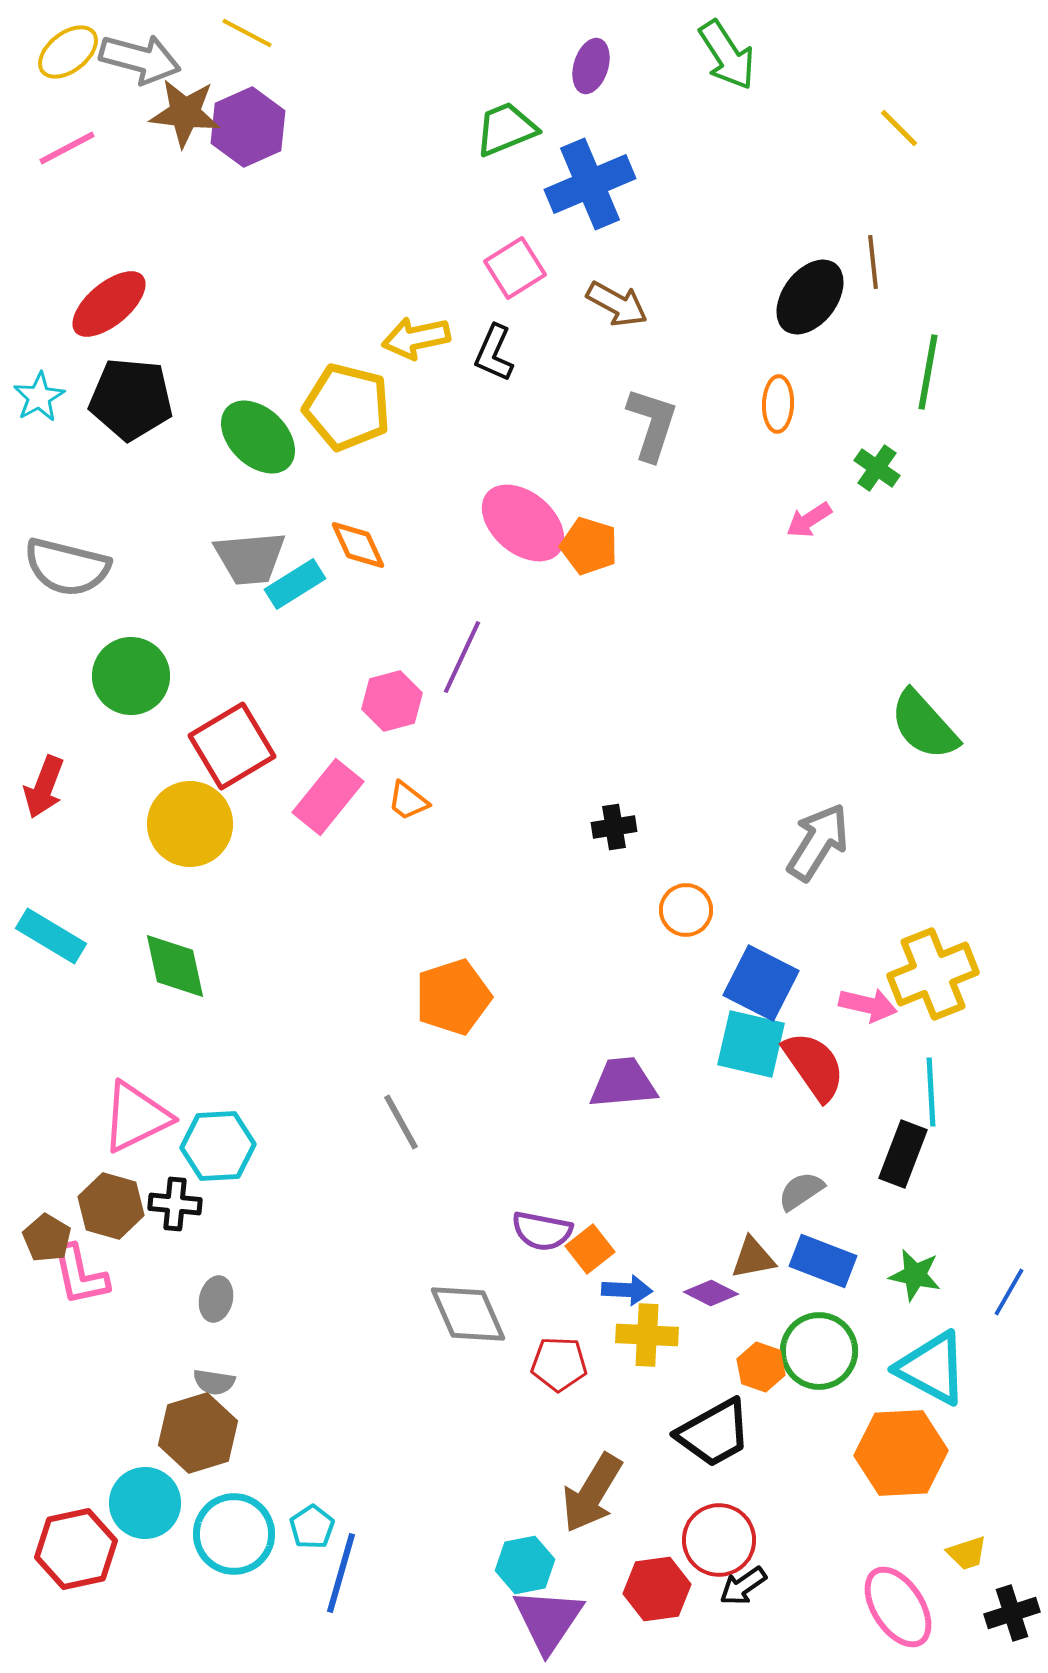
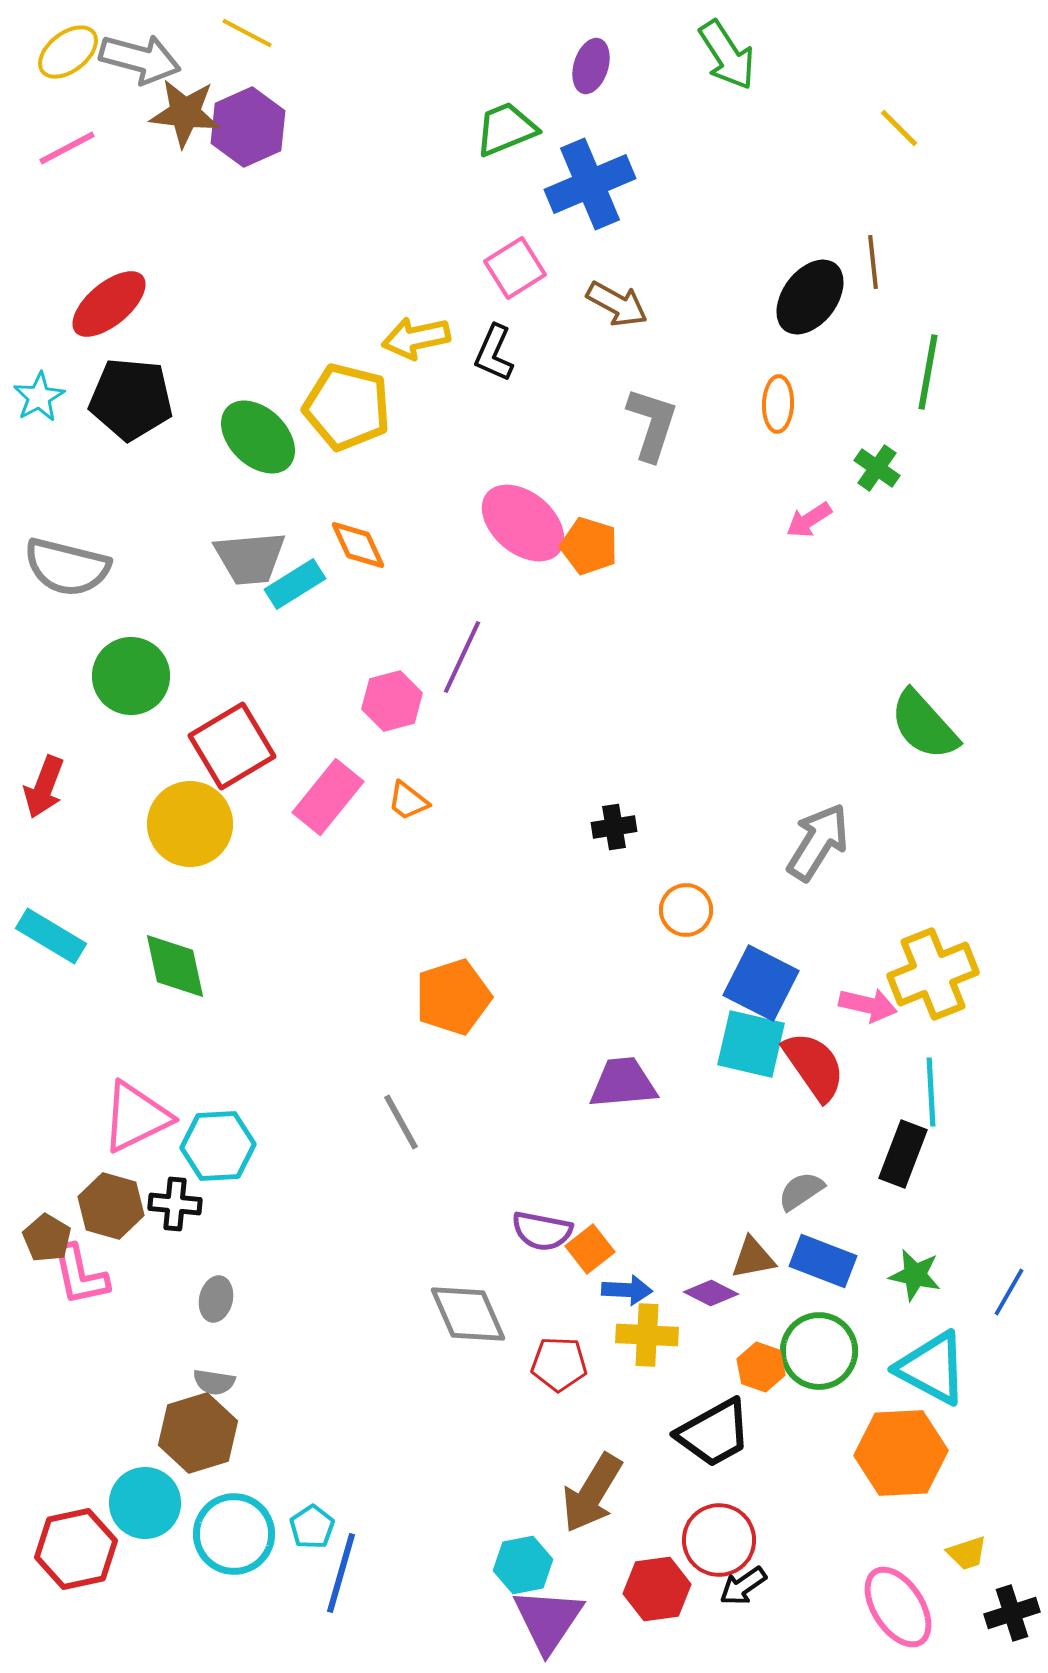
cyan hexagon at (525, 1565): moved 2 px left
